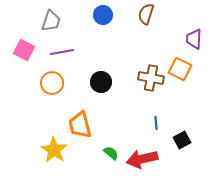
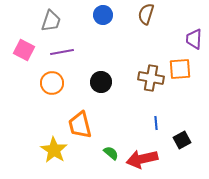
orange square: rotated 30 degrees counterclockwise
